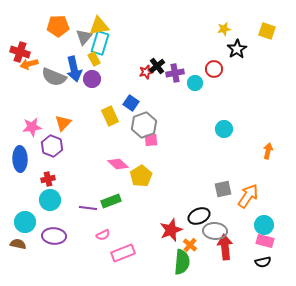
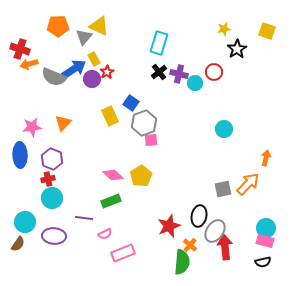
yellow triangle at (99, 26): rotated 35 degrees clockwise
cyan rectangle at (100, 43): moved 59 px right
red cross at (20, 52): moved 3 px up
black cross at (157, 66): moved 2 px right, 6 px down
blue arrow at (74, 69): rotated 110 degrees counterclockwise
red circle at (214, 69): moved 3 px down
red star at (146, 72): moved 39 px left; rotated 16 degrees counterclockwise
purple cross at (175, 73): moved 4 px right, 1 px down; rotated 24 degrees clockwise
gray hexagon at (144, 125): moved 2 px up
purple hexagon at (52, 146): moved 13 px down
orange arrow at (268, 151): moved 2 px left, 7 px down
blue ellipse at (20, 159): moved 4 px up
pink diamond at (118, 164): moved 5 px left, 11 px down
orange arrow at (248, 196): moved 12 px up; rotated 10 degrees clockwise
cyan circle at (50, 200): moved 2 px right, 2 px up
purple line at (88, 208): moved 4 px left, 10 px down
black ellipse at (199, 216): rotated 55 degrees counterclockwise
cyan circle at (264, 225): moved 2 px right, 3 px down
red star at (171, 230): moved 2 px left, 4 px up
gray ellipse at (215, 231): rotated 60 degrees counterclockwise
pink semicircle at (103, 235): moved 2 px right, 1 px up
brown semicircle at (18, 244): rotated 112 degrees clockwise
